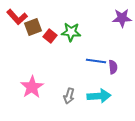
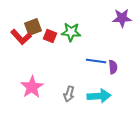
red L-shape: moved 4 px right, 20 px down
red square: rotated 16 degrees counterclockwise
gray arrow: moved 2 px up
